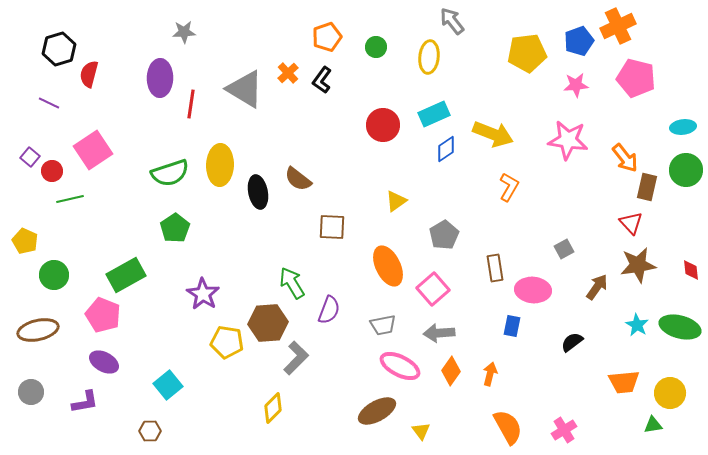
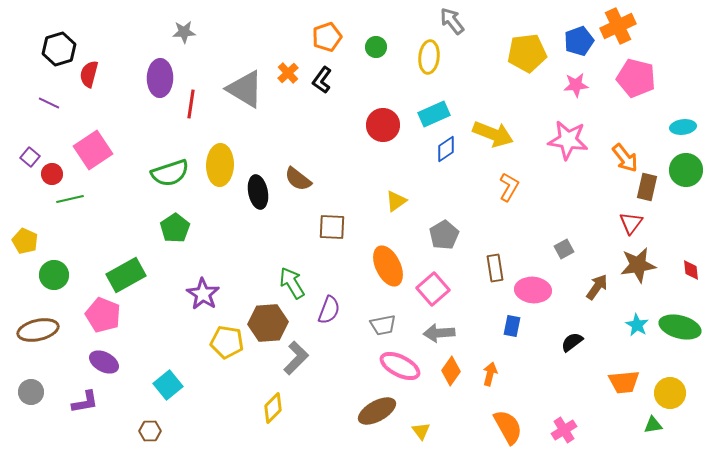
red circle at (52, 171): moved 3 px down
red triangle at (631, 223): rotated 20 degrees clockwise
